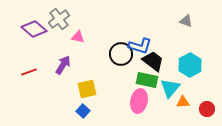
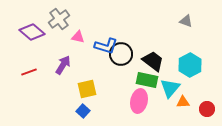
purple diamond: moved 2 px left, 3 px down
blue L-shape: moved 34 px left
